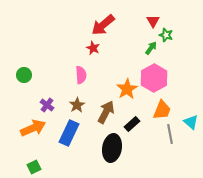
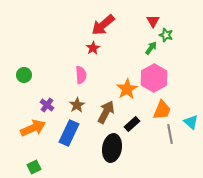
red star: rotated 16 degrees clockwise
